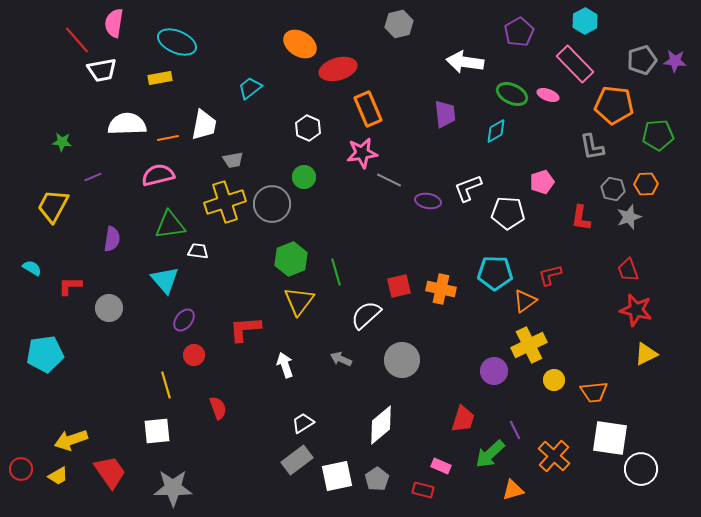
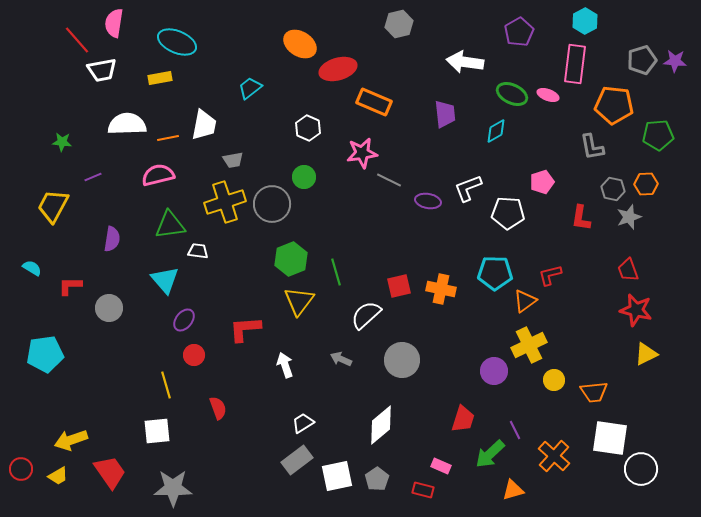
pink rectangle at (575, 64): rotated 51 degrees clockwise
orange rectangle at (368, 109): moved 6 px right, 7 px up; rotated 44 degrees counterclockwise
